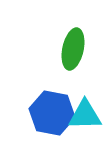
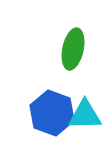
blue hexagon: rotated 9 degrees clockwise
